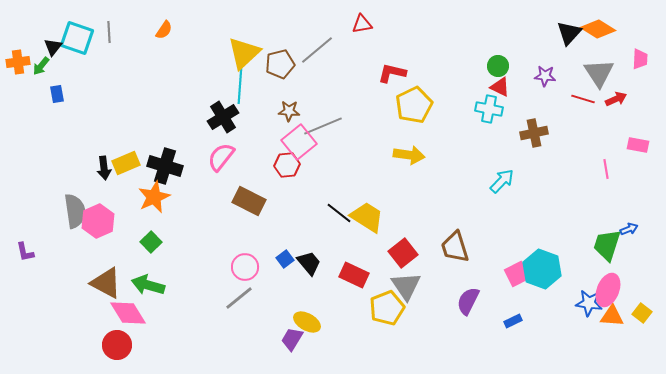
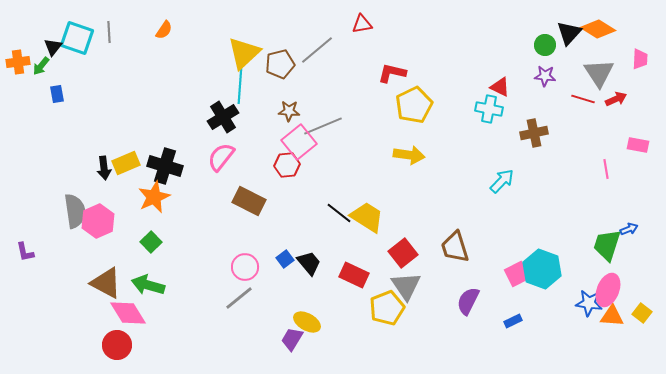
green circle at (498, 66): moved 47 px right, 21 px up
